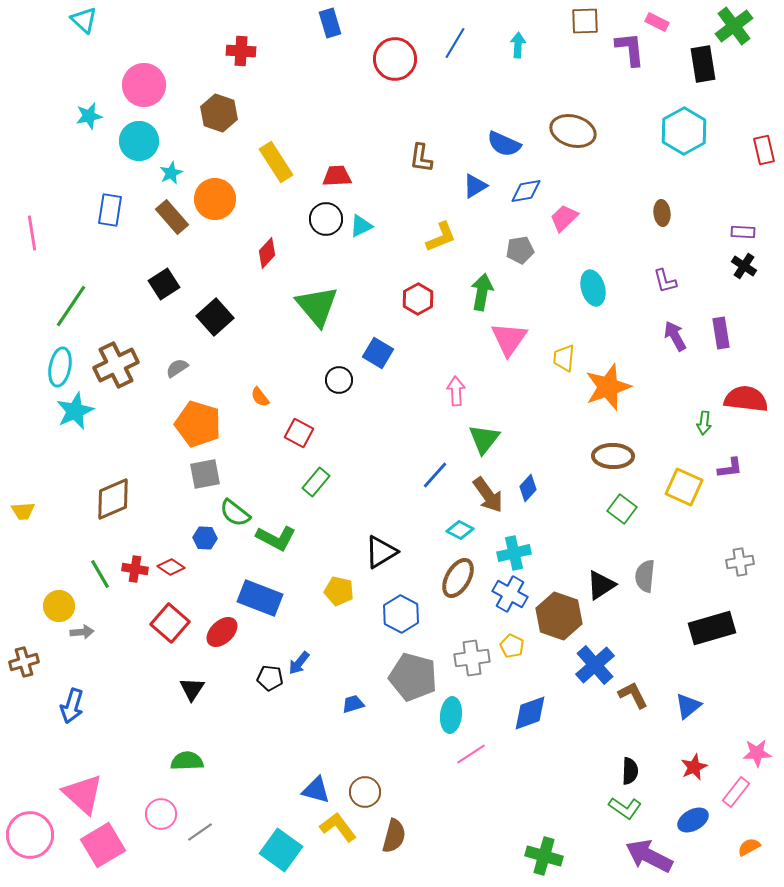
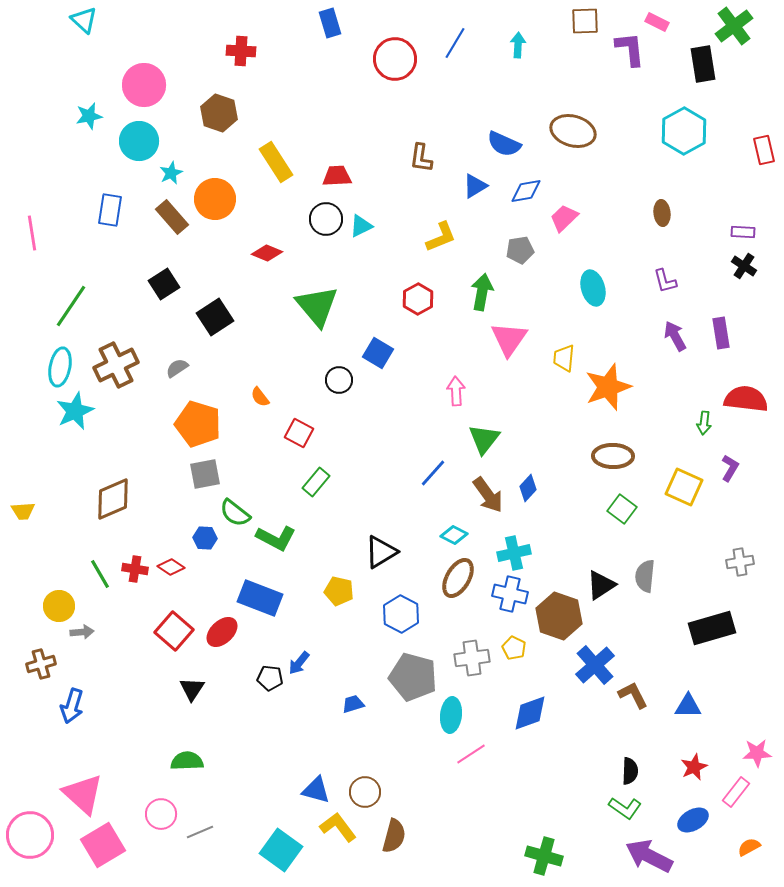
red diamond at (267, 253): rotated 68 degrees clockwise
black square at (215, 317): rotated 9 degrees clockwise
purple L-shape at (730, 468): rotated 52 degrees counterclockwise
blue line at (435, 475): moved 2 px left, 2 px up
cyan diamond at (460, 530): moved 6 px left, 5 px down
blue cross at (510, 594): rotated 16 degrees counterclockwise
red square at (170, 623): moved 4 px right, 8 px down
yellow pentagon at (512, 646): moved 2 px right, 2 px down
brown cross at (24, 662): moved 17 px right, 2 px down
blue triangle at (688, 706): rotated 40 degrees clockwise
gray line at (200, 832): rotated 12 degrees clockwise
